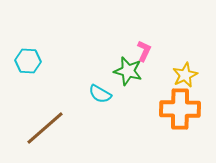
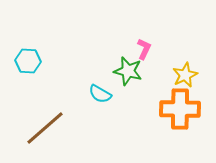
pink L-shape: moved 2 px up
